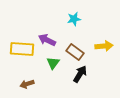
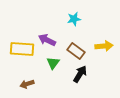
brown rectangle: moved 1 px right, 1 px up
